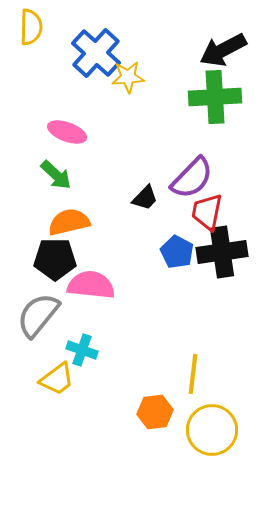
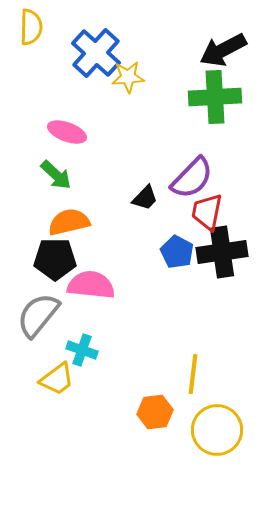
yellow circle: moved 5 px right
